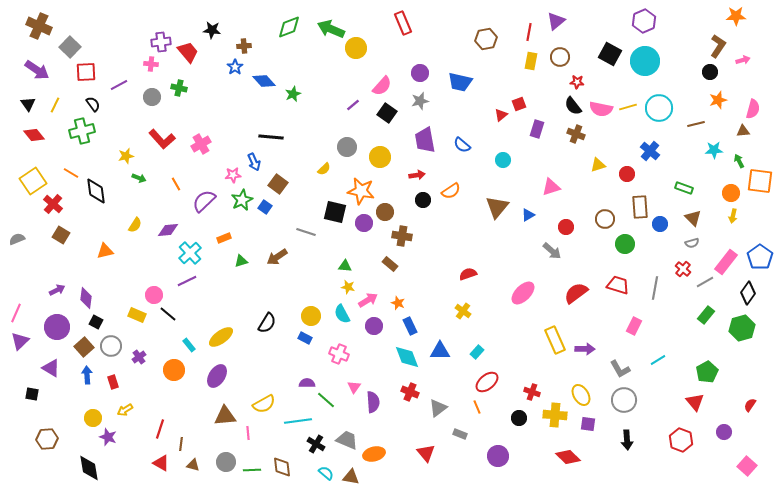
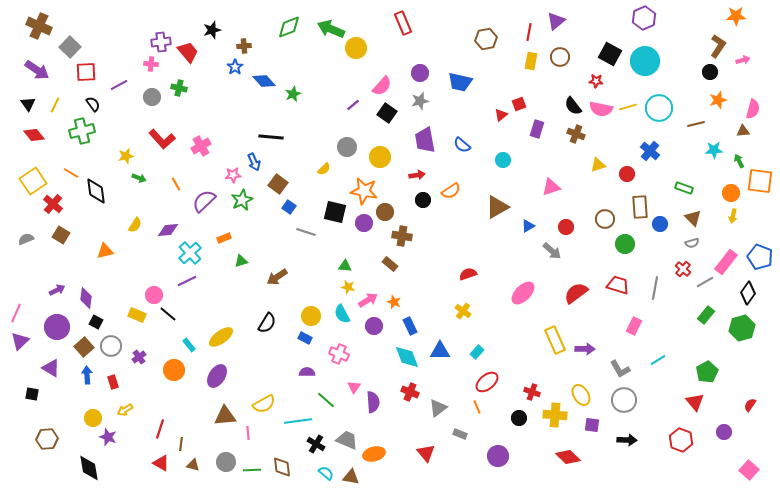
purple hexagon at (644, 21): moved 3 px up
black star at (212, 30): rotated 24 degrees counterclockwise
red star at (577, 82): moved 19 px right, 1 px up
pink cross at (201, 144): moved 2 px down
orange star at (361, 191): moved 3 px right
blue square at (265, 207): moved 24 px right
brown triangle at (497, 207): rotated 20 degrees clockwise
blue triangle at (528, 215): moved 11 px down
gray semicircle at (17, 239): moved 9 px right
brown arrow at (277, 257): moved 20 px down
blue pentagon at (760, 257): rotated 15 degrees counterclockwise
orange star at (398, 303): moved 4 px left, 1 px up
purple semicircle at (307, 383): moved 11 px up
purple square at (588, 424): moved 4 px right, 1 px down
black arrow at (627, 440): rotated 84 degrees counterclockwise
pink square at (747, 466): moved 2 px right, 4 px down
